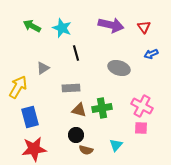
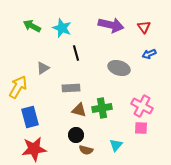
blue arrow: moved 2 px left
